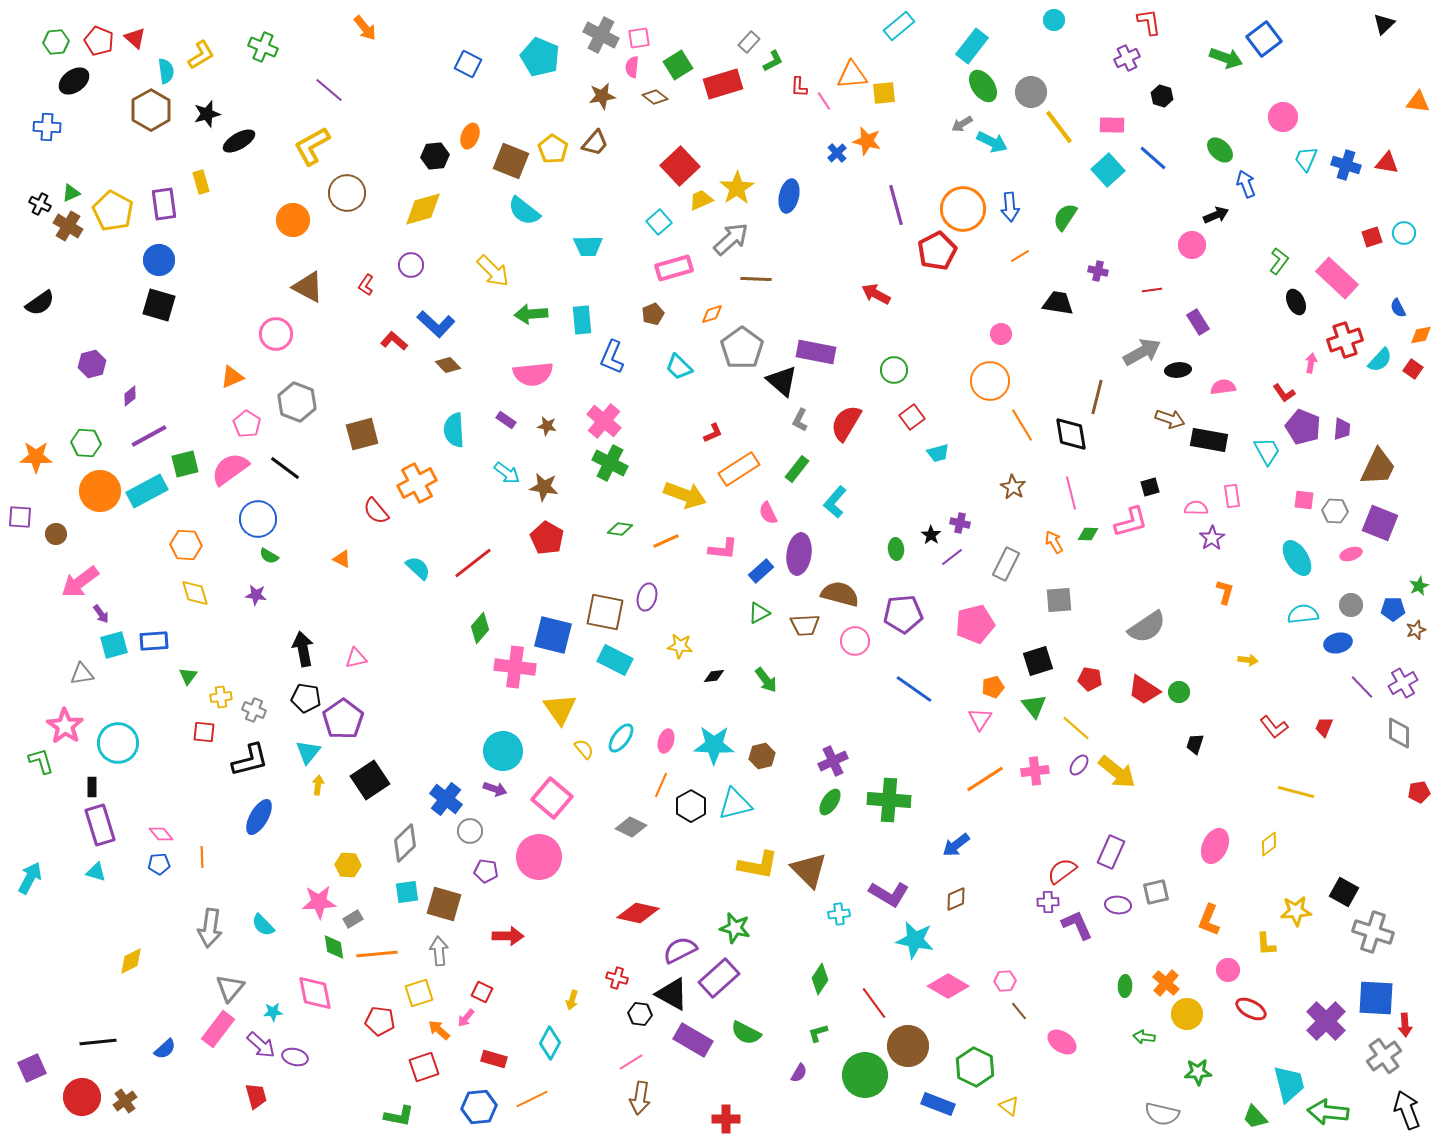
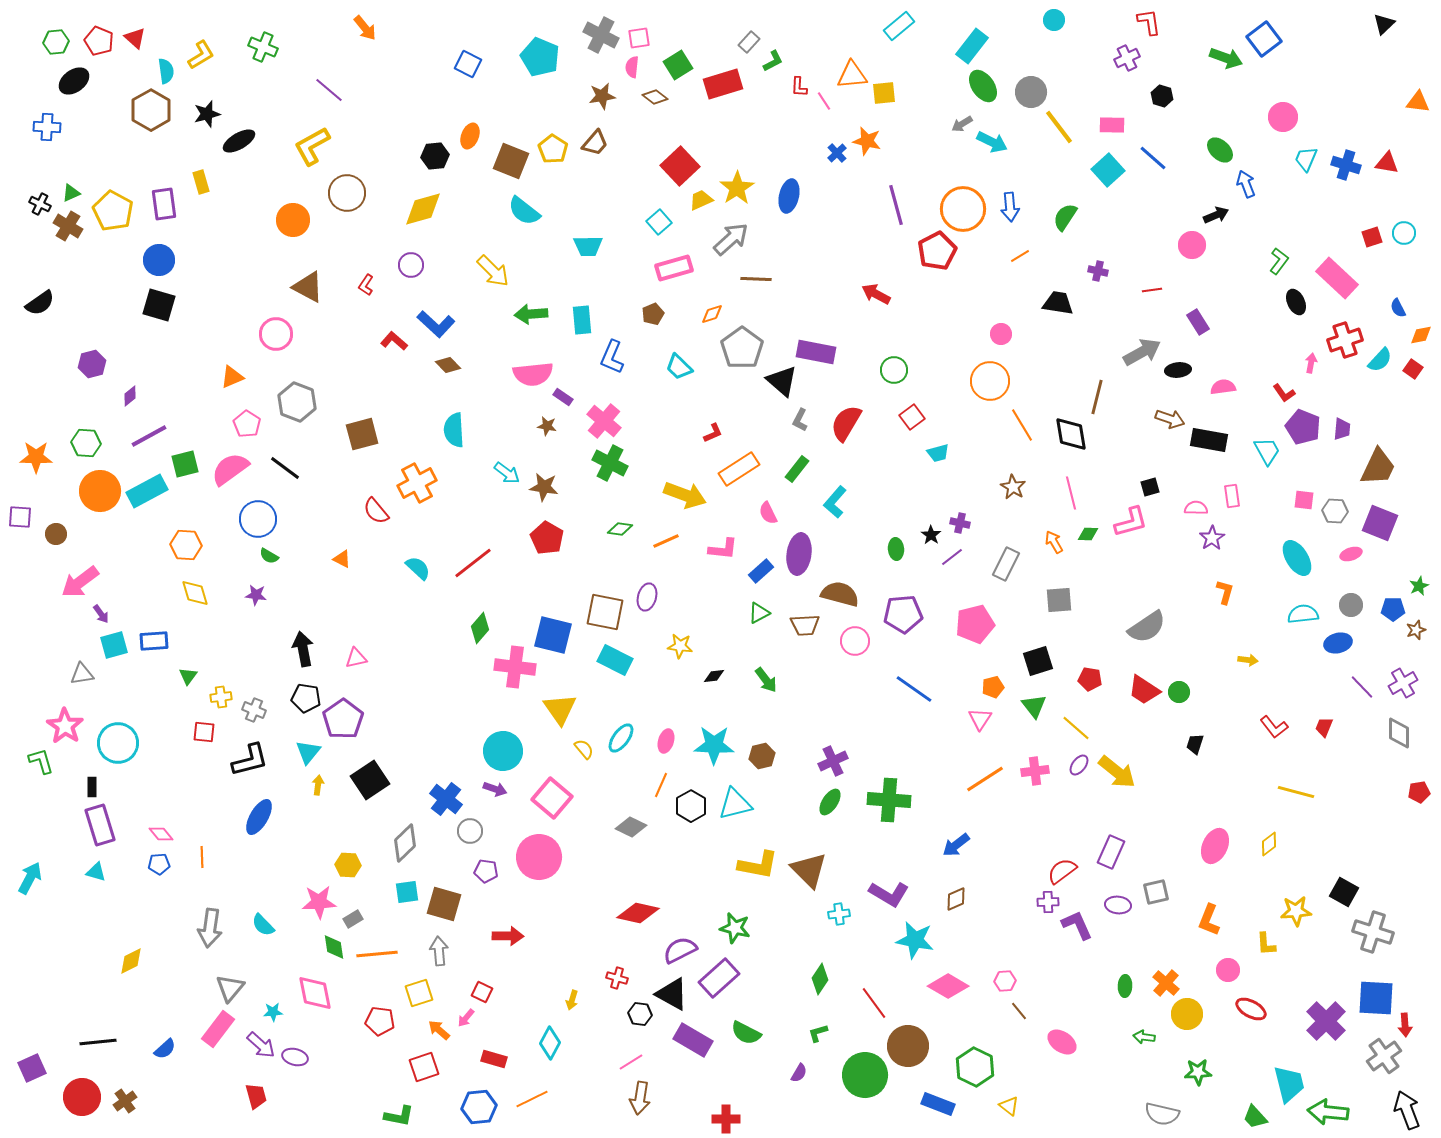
purple rectangle at (506, 420): moved 57 px right, 23 px up
